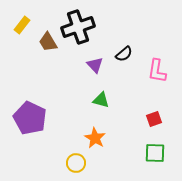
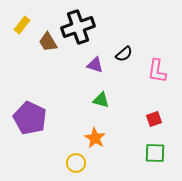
purple triangle: rotated 30 degrees counterclockwise
